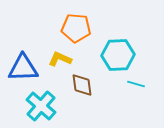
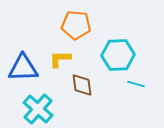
orange pentagon: moved 3 px up
yellow L-shape: rotated 25 degrees counterclockwise
cyan cross: moved 3 px left, 3 px down
